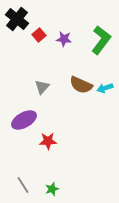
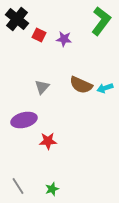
red square: rotated 24 degrees counterclockwise
green L-shape: moved 19 px up
purple ellipse: rotated 15 degrees clockwise
gray line: moved 5 px left, 1 px down
